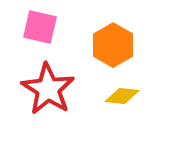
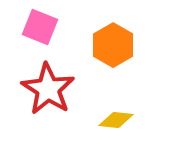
pink square: rotated 9 degrees clockwise
yellow diamond: moved 6 px left, 24 px down
